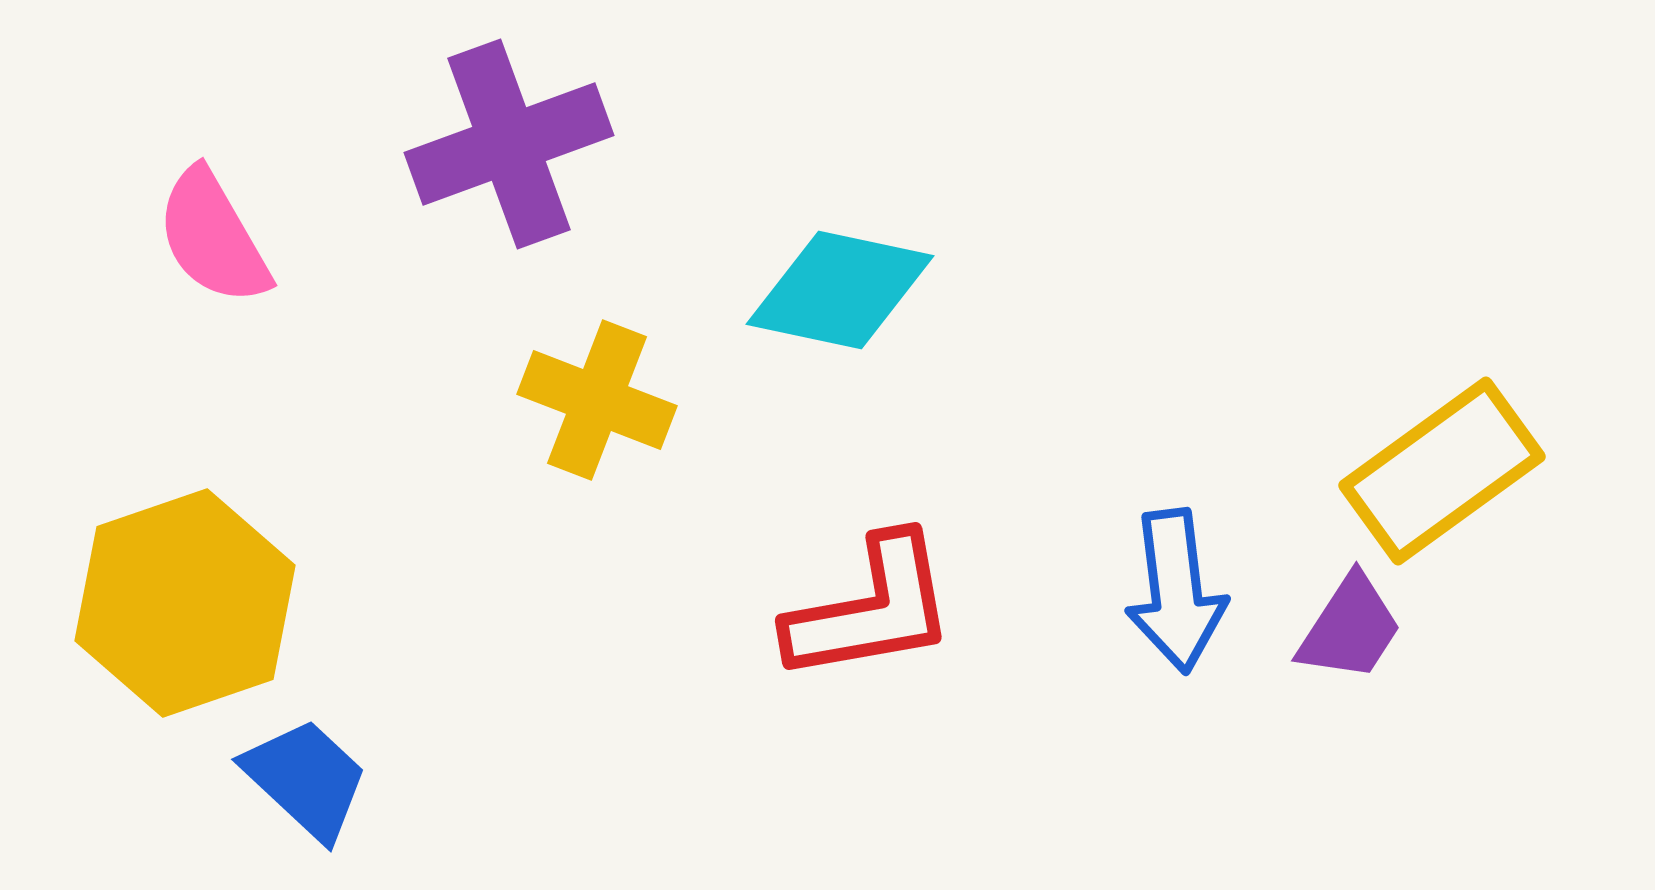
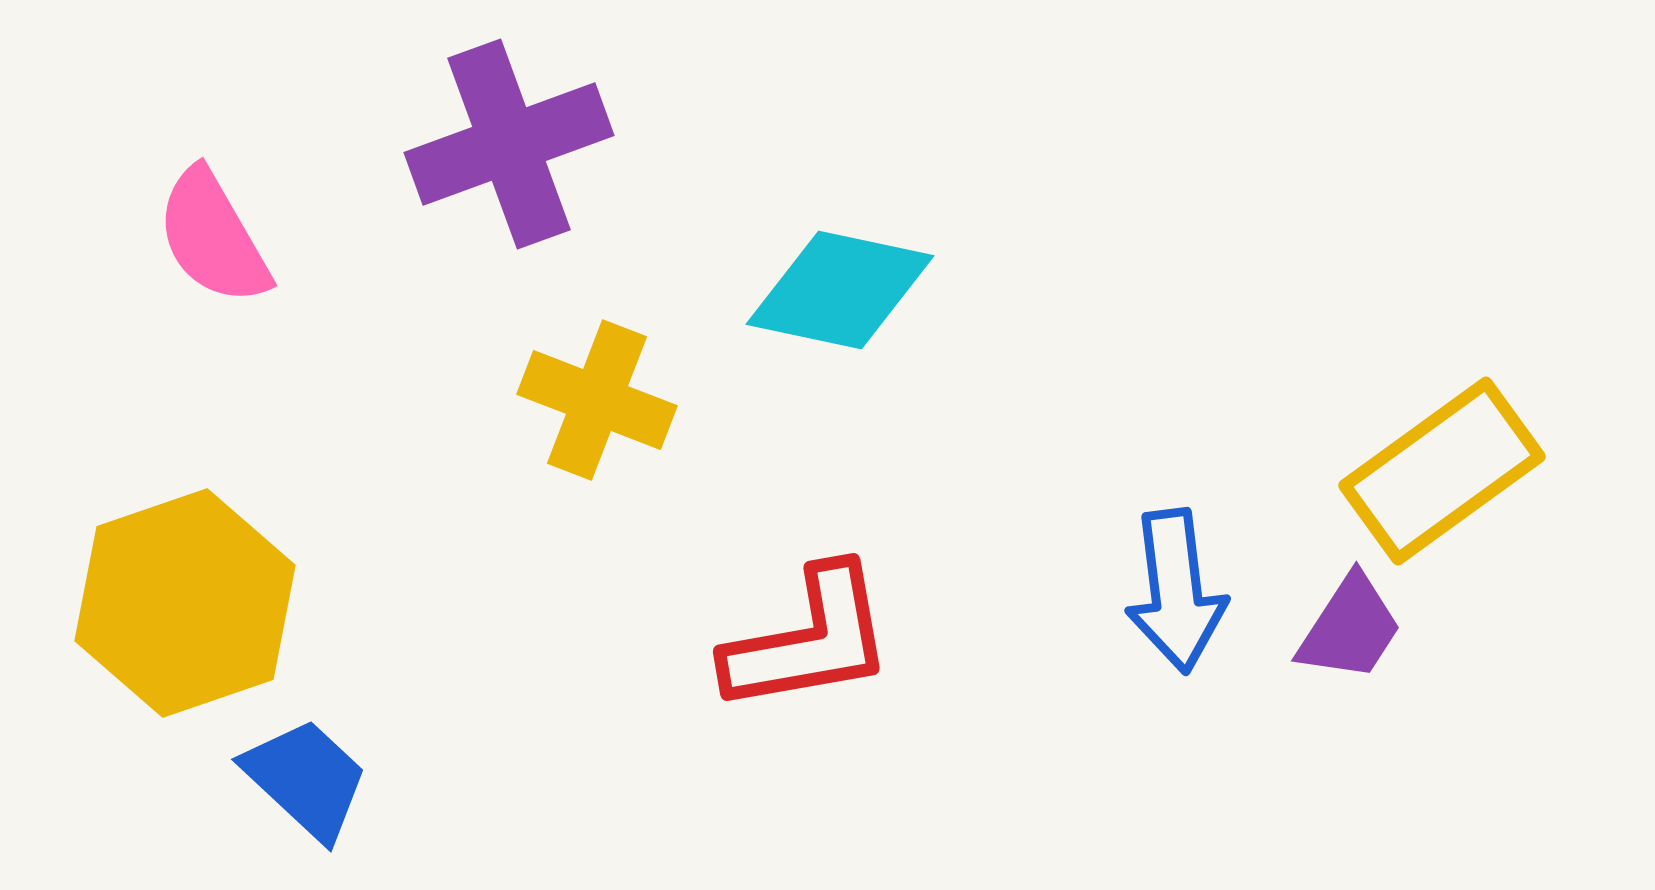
red L-shape: moved 62 px left, 31 px down
